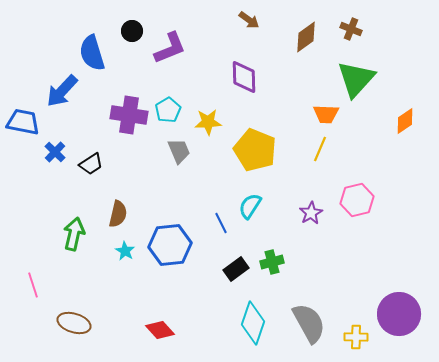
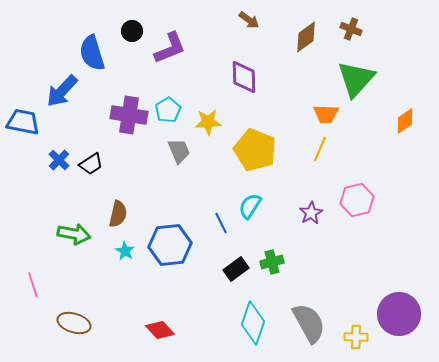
blue cross: moved 4 px right, 8 px down
green arrow: rotated 88 degrees clockwise
